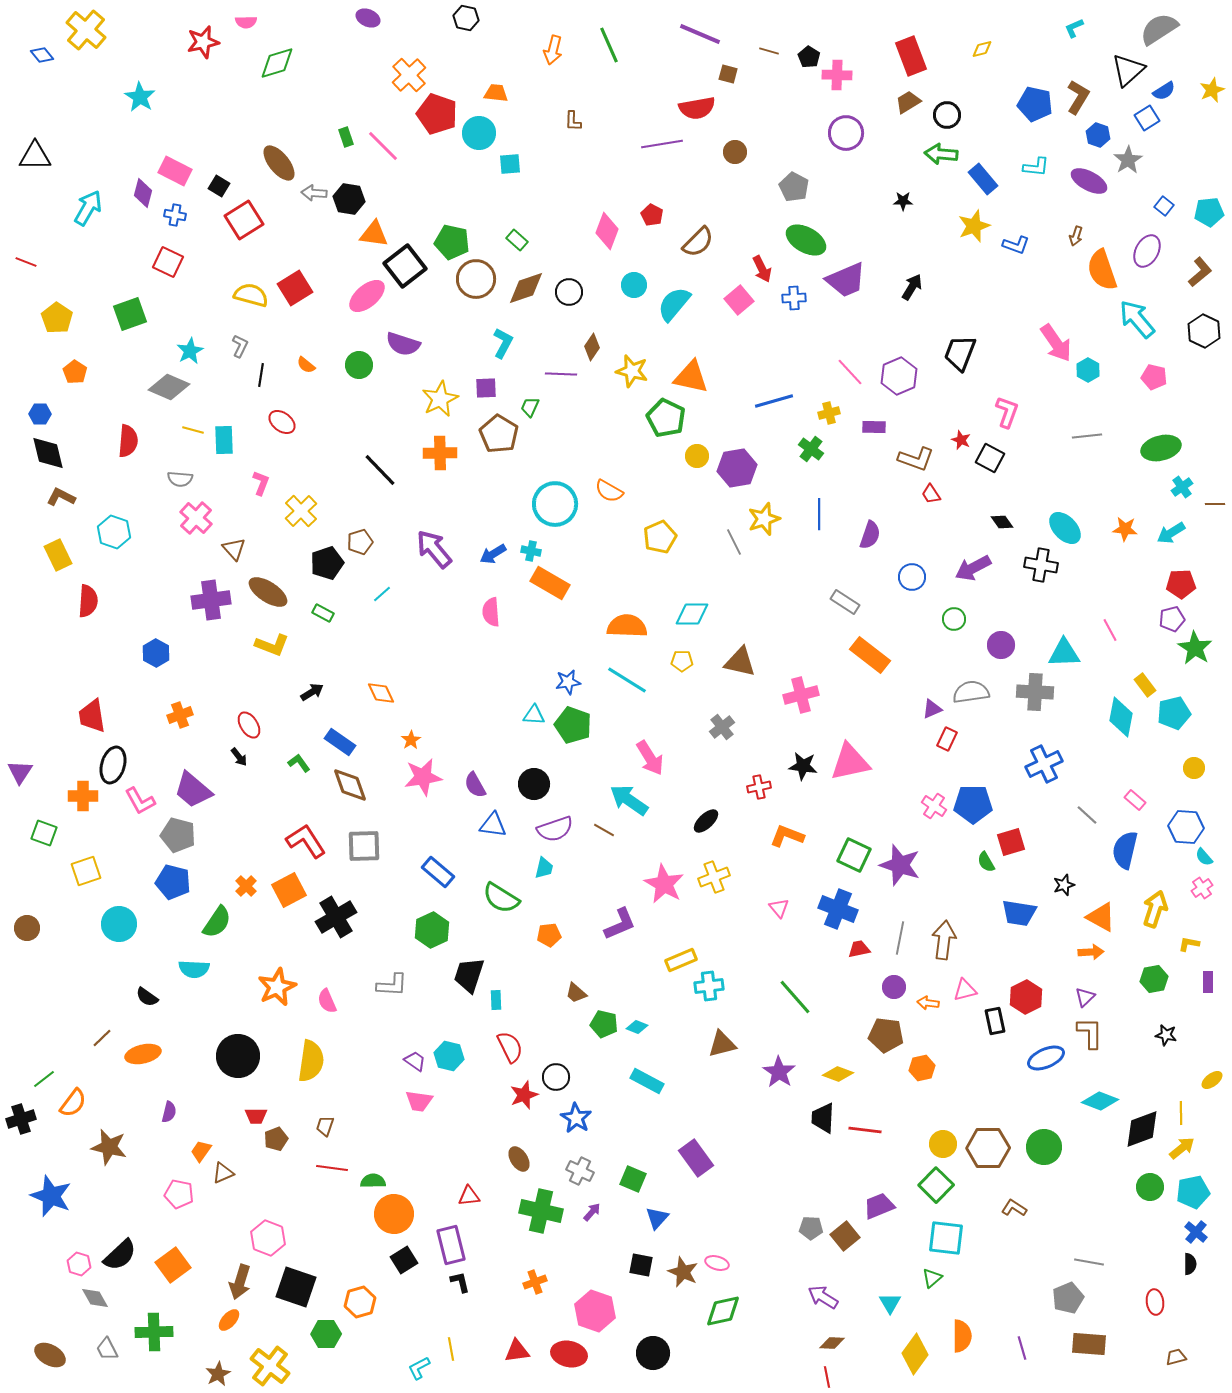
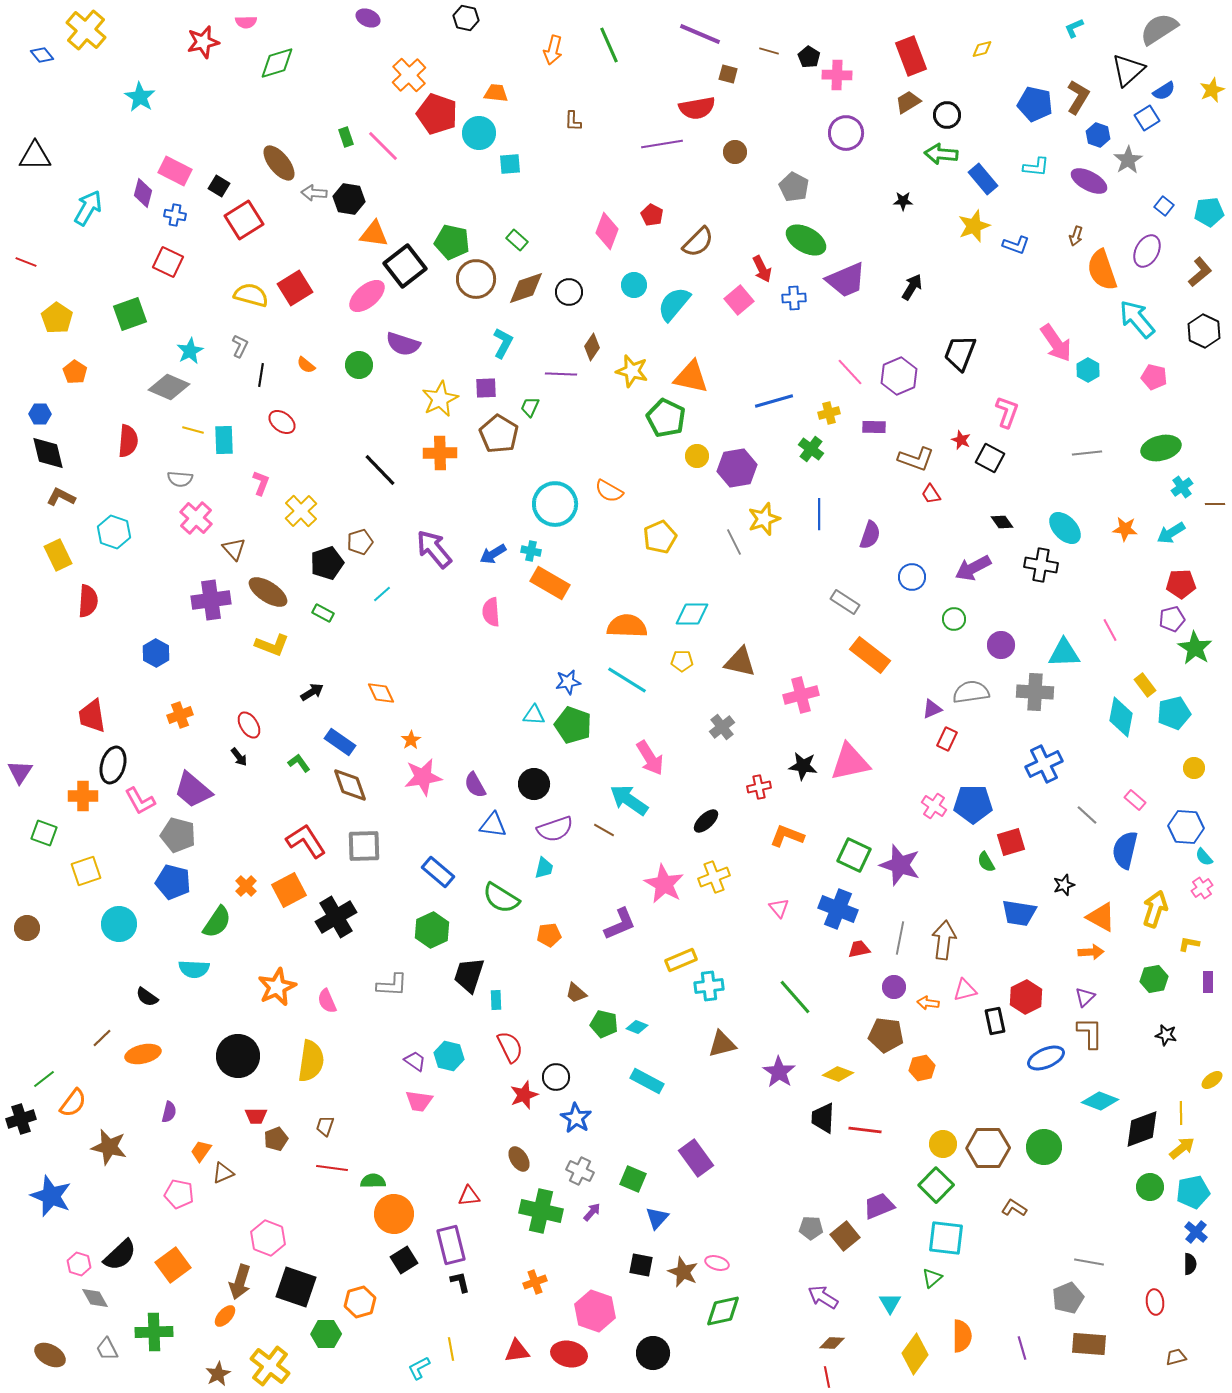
gray line at (1087, 436): moved 17 px down
orange ellipse at (229, 1320): moved 4 px left, 4 px up
